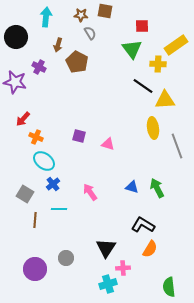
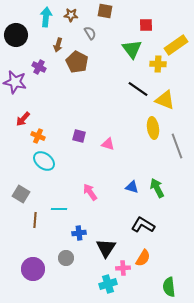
brown star: moved 10 px left
red square: moved 4 px right, 1 px up
black circle: moved 2 px up
black line: moved 5 px left, 3 px down
yellow triangle: rotated 25 degrees clockwise
orange cross: moved 2 px right, 1 px up
blue cross: moved 26 px right, 49 px down; rotated 32 degrees clockwise
gray square: moved 4 px left
orange semicircle: moved 7 px left, 9 px down
purple circle: moved 2 px left
